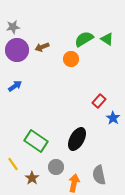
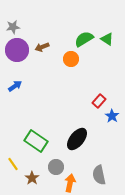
blue star: moved 1 px left, 2 px up
black ellipse: rotated 10 degrees clockwise
orange arrow: moved 4 px left
